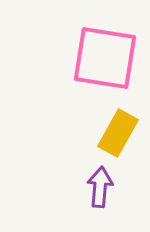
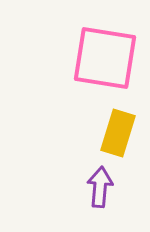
yellow rectangle: rotated 12 degrees counterclockwise
